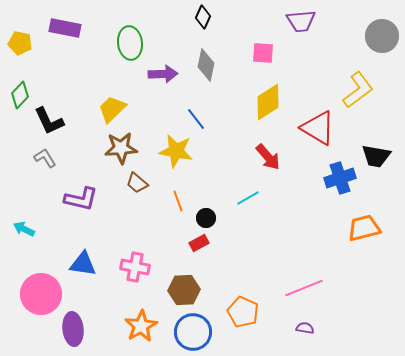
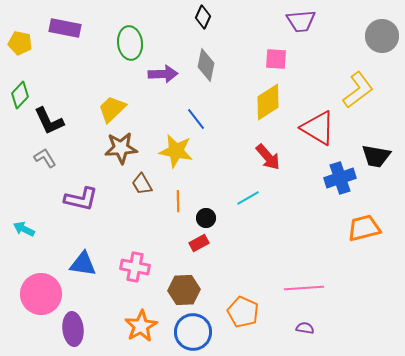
pink square: moved 13 px right, 6 px down
brown trapezoid: moved 5 px right, 1 px down; rotated 20 degrees clockwise
orange line: rotated 20 degrees clockwise
pink line: rotated 18 degrees clockwise
